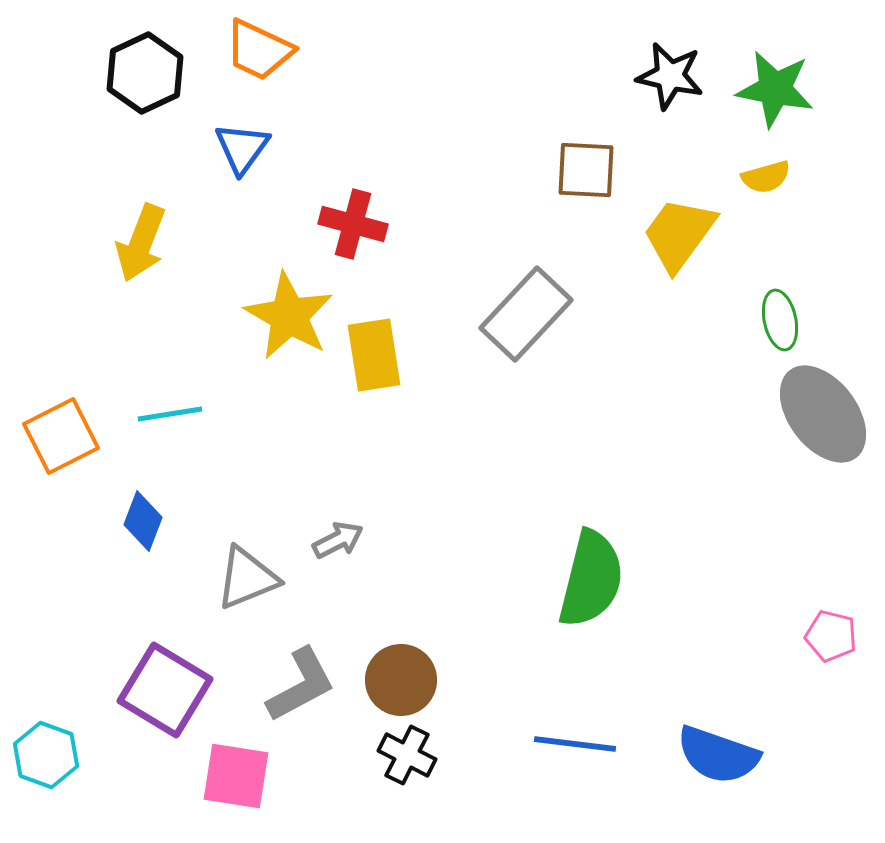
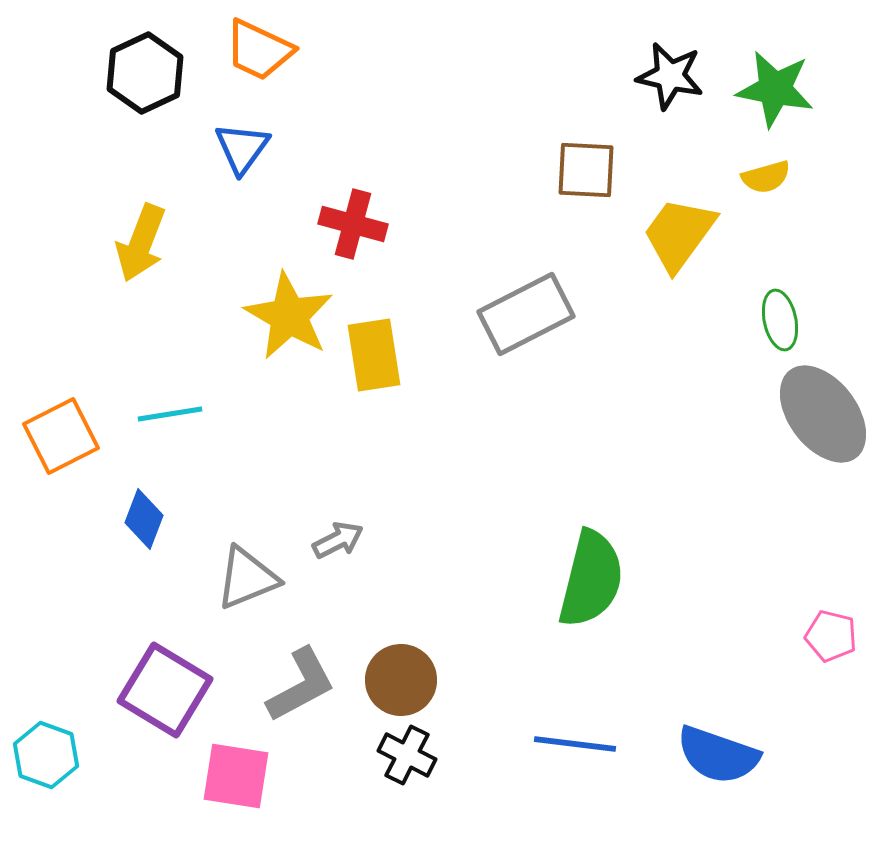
gray rectangle: rotated 20 degrees clockwise
blue diamond: moved 1 px right, 2 px up
